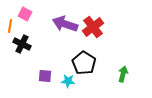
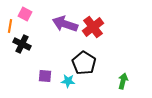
green arrow: moved 7 px down
